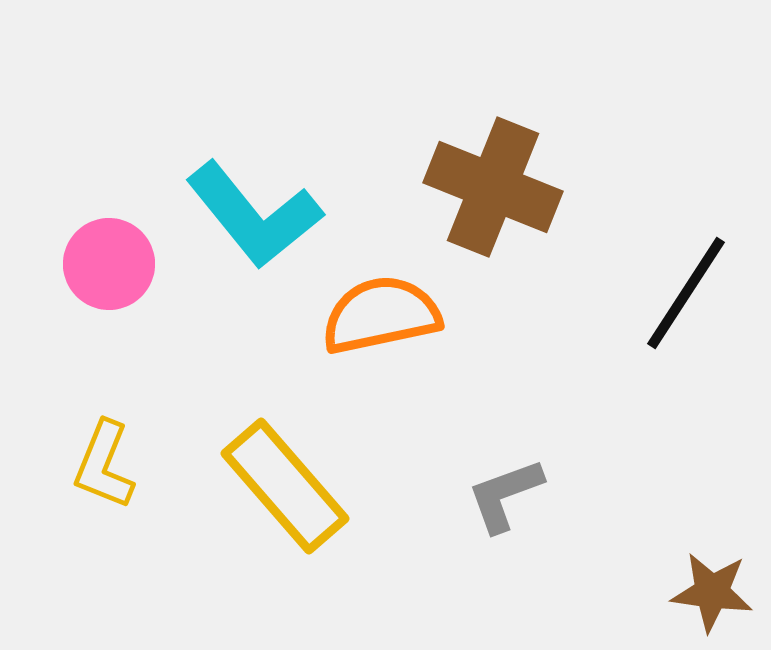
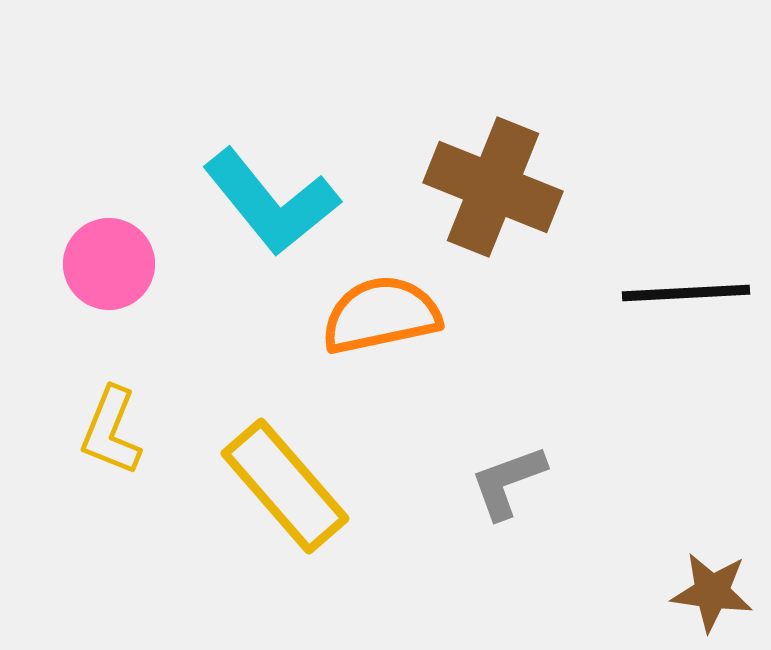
cyan L-shape: moved 17 px right, 13 px up
black line: rotated 54 degrees clockwise
yellow L-shape: moved 7 px right, 34 px up
gray L-shape: moved 3 px right, 13 px up
